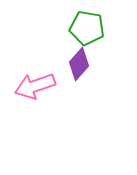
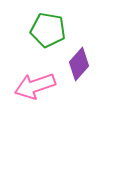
green pentagon: moved 39 px left, 2 px down
